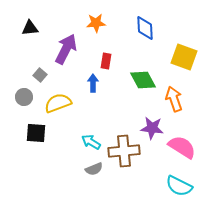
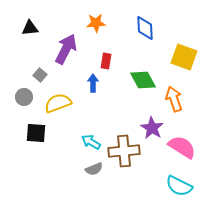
purple star: rotated 25 degrees clockwise
